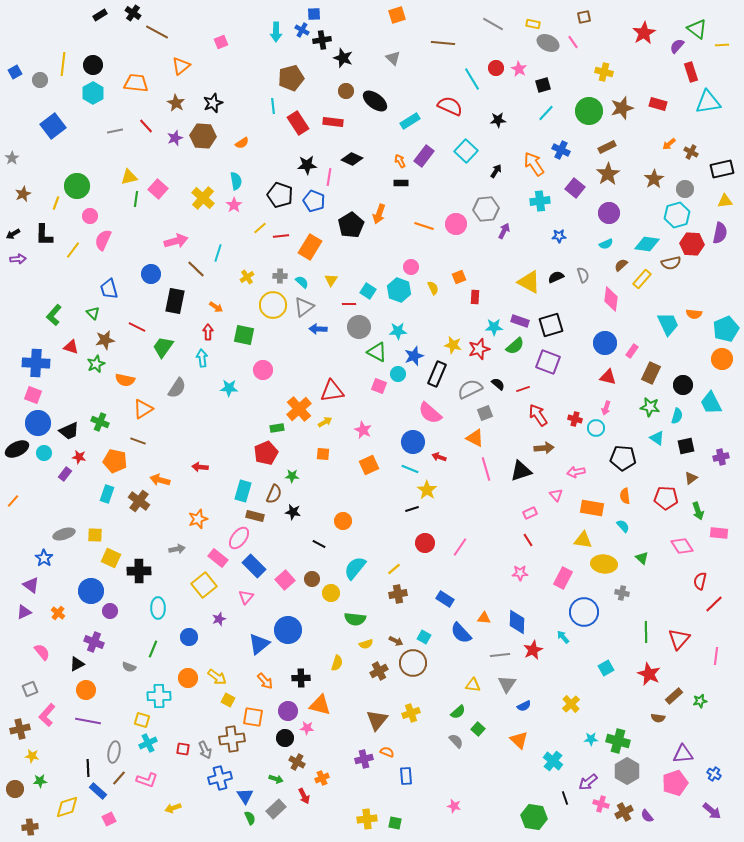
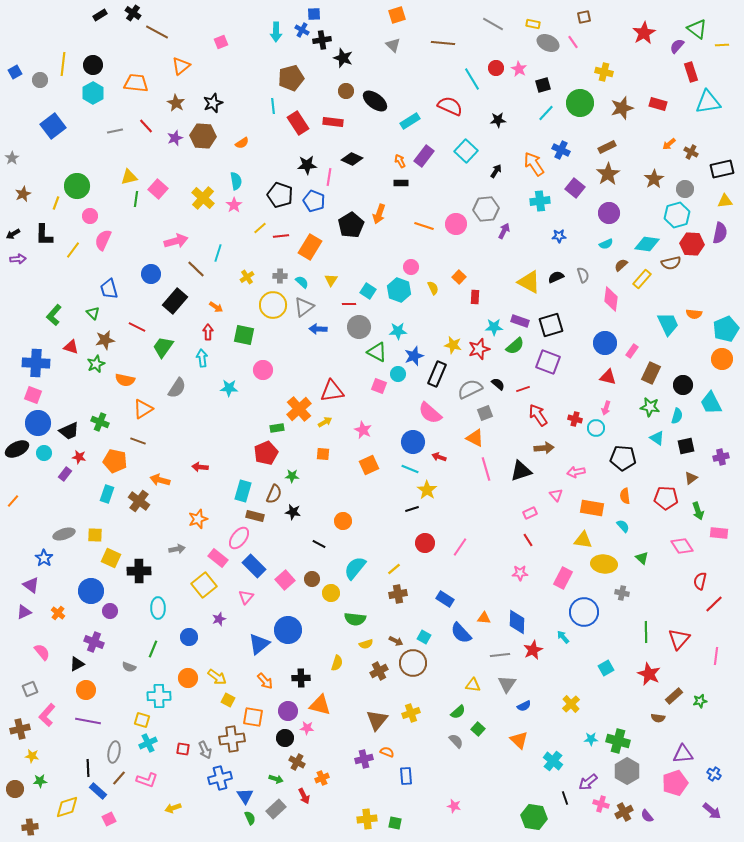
gray triangle at (393, 58): moved 13 px up
green circle at (589, 111): moved 9 px left, 8 px up
orange square at (459, 277): rotated 24 degrees counterclockwise
black rectangle at (175, 301): rotated 30 degrees clockwise
